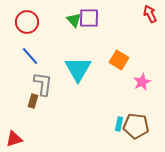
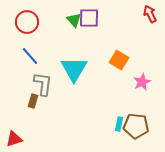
cyan triangle: moved 4 px left
